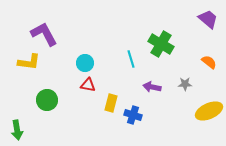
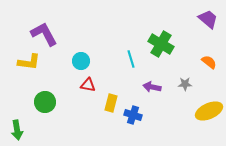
cyan circle: moved 4 px left, 2 px up
green circle: moved 2 px left, 2 px down
